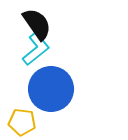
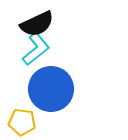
black semicircle: rotated 100 degrees clockwise
